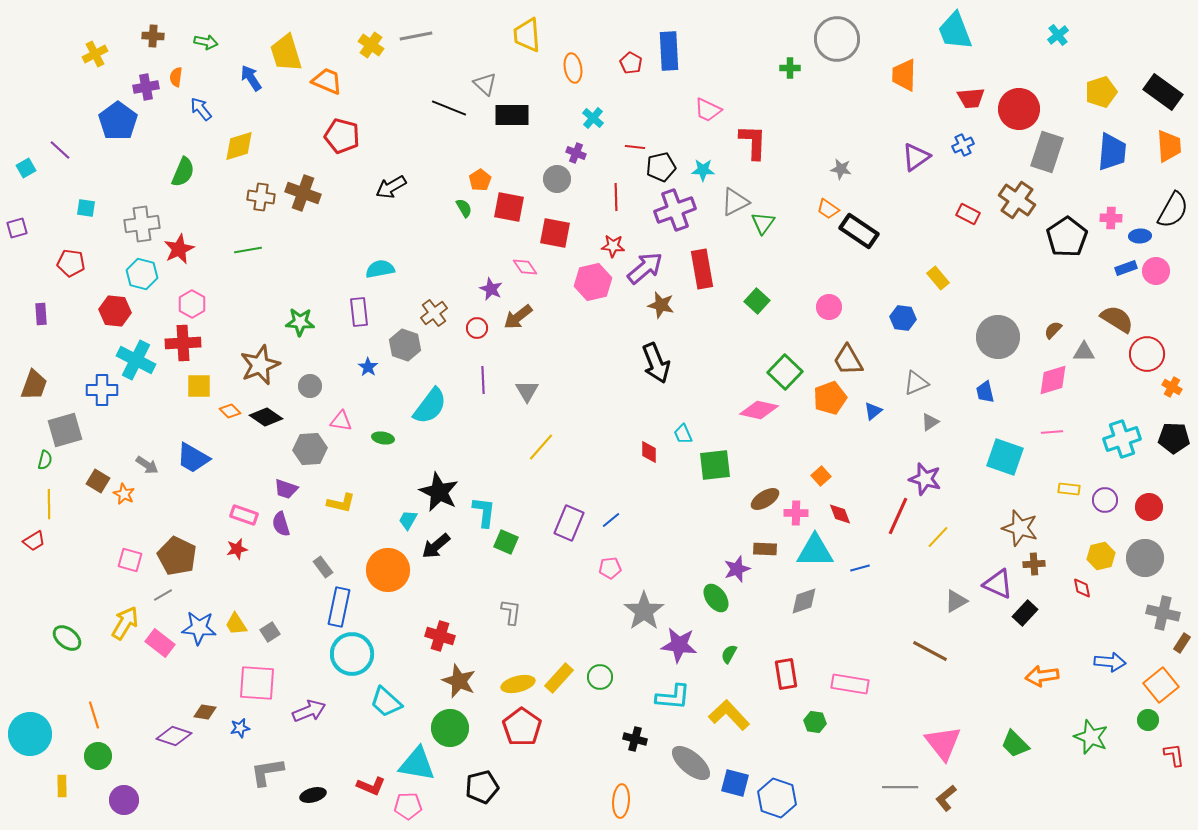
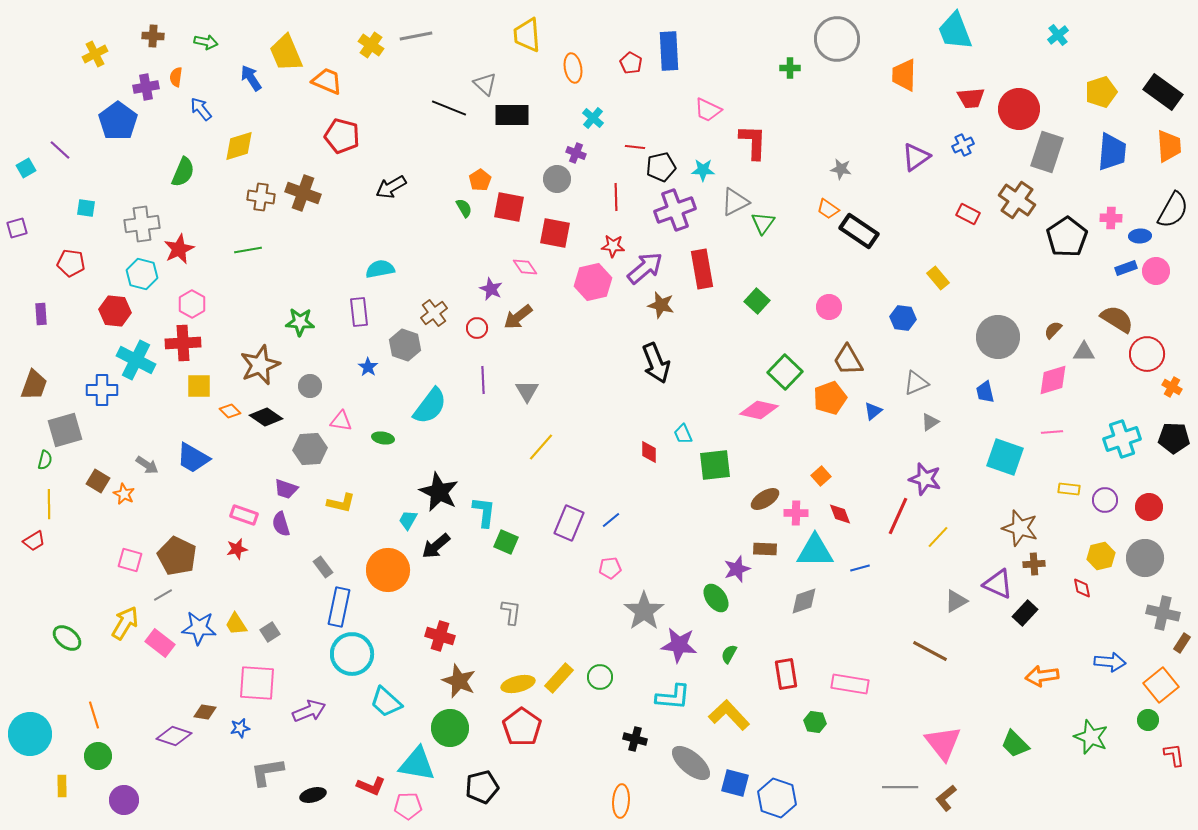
yellow trapezoid at (286, 53): rotated 6 degrees counterclockwise
